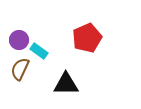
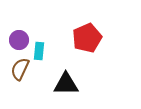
cyan rectangle: rotated 60 degrees clockwise
